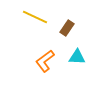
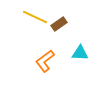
brown rectangle: moved 8 px left, 4 px up; rotated 21 degrees clockwise
cyan triangle: moved 3 px right, 4 px up
